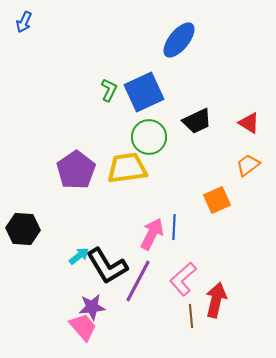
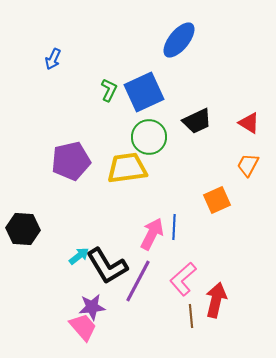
blue arrow: moved 29 px right, 37 px down
orange trapezoid: rotated 25 degrees counterclockwise
purple pentagon: moved 5 px left, 9 px up; rotated 21 degrees clockwise
